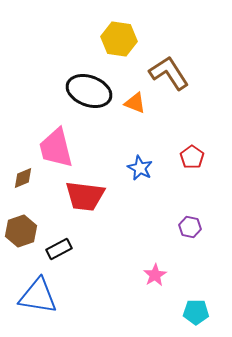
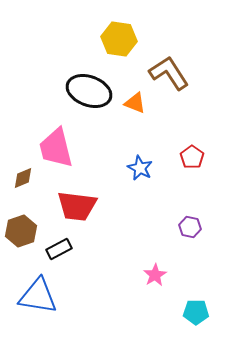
red trapezoid: moved 8 px left, 10 px down
